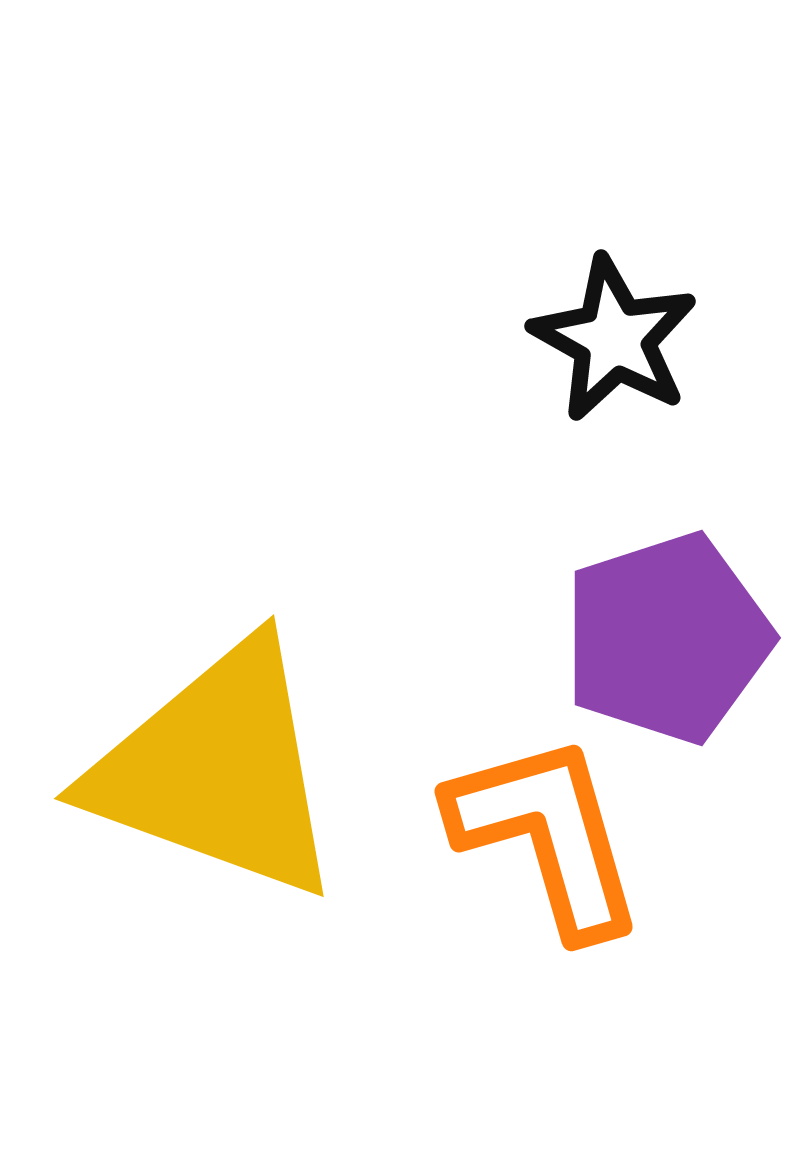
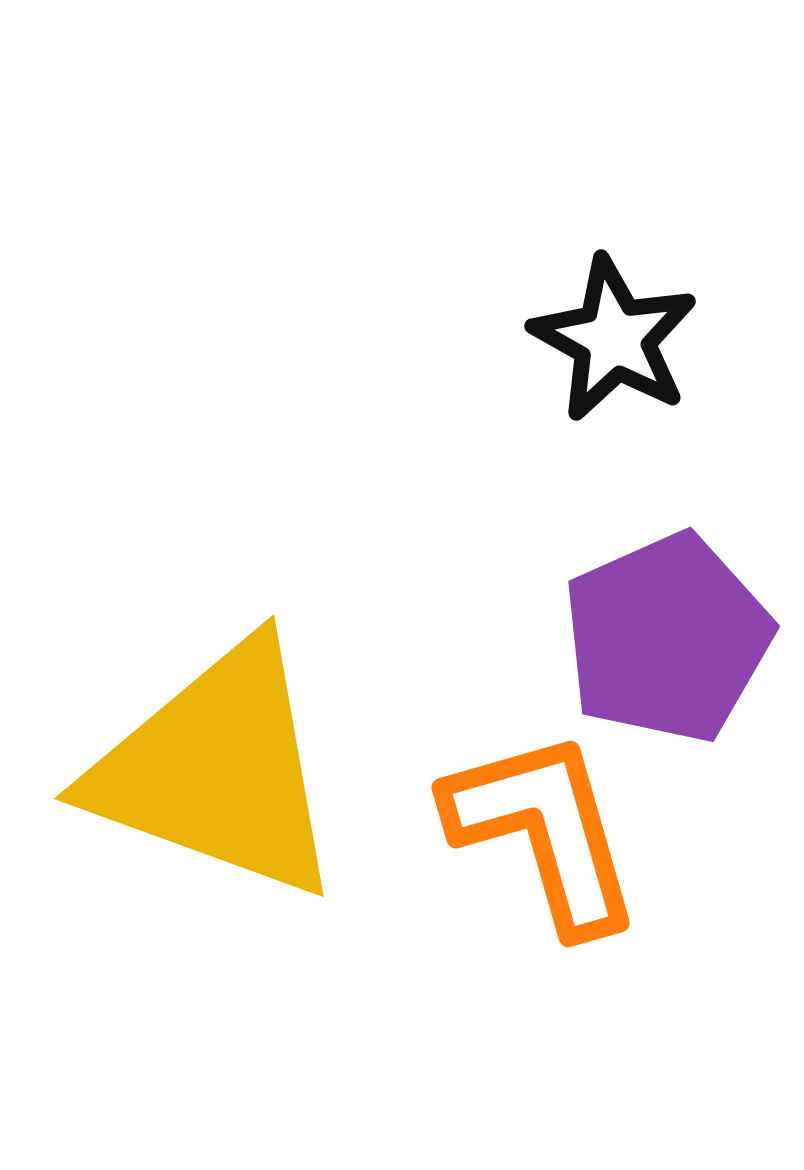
purple pentagon: rotated 6 degrees counterclockwise
orange L-shape: moved 3 px left, 4 px up
